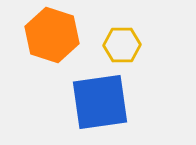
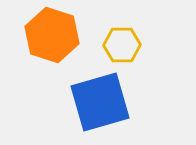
blue square: rotated 8 degrees counterclockwise
